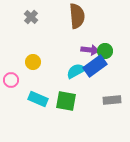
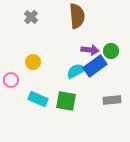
green circle: moved 6 px right
